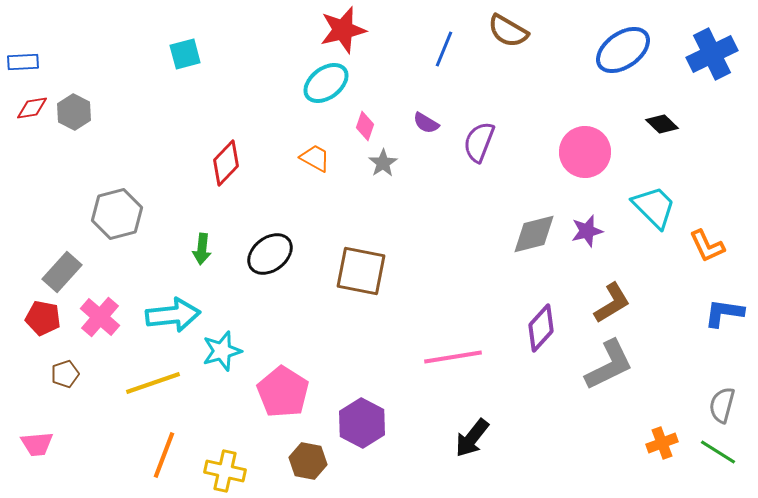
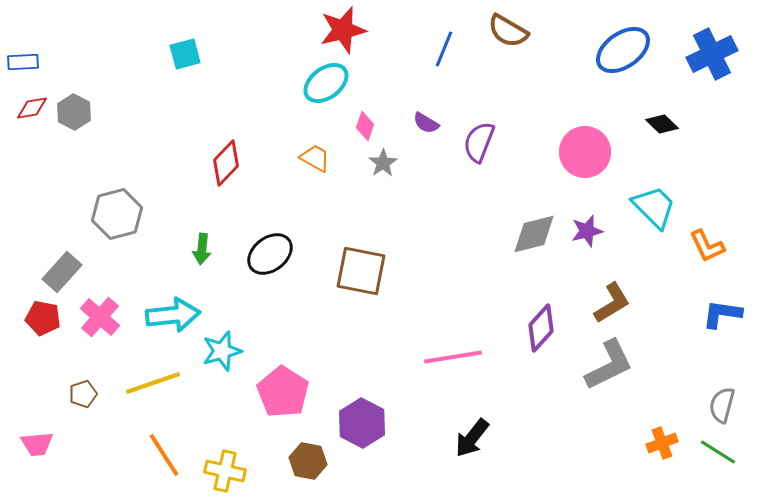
blue L-shape at (724, 313): moved 2 px left, 1 px down
brown pentagon at (65, 374): moved 18 px right, 20 px down
orange line at (164, 455): rotated 54 degrees counterclockwise
